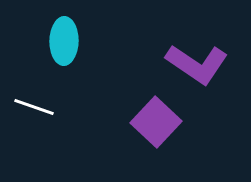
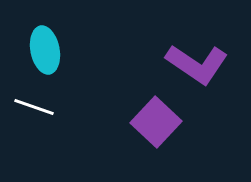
cyan ellipse: moved 19 px left, 9 px down; rotated 12 degrees counterclockwise
